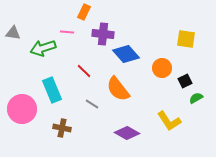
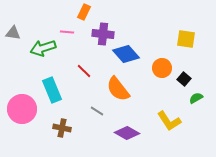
black square: moved 1 px left, 2 px up; rotated 24 degrees counterclockwise
gray line: moved 5 px right, 7 px down
